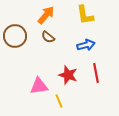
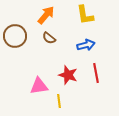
brown semicircle: moved 1 px right, 1 px down
yellow line: rotated 16 degrees clockwise
